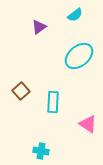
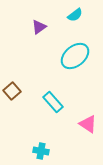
cyan ellipse: moved 4 px left
brown square: moved 9 px left
cyan rectangle: rotated 45 degrees counterclockwise
